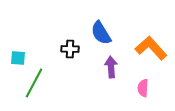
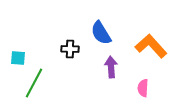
orange L-shape: moved 2 px up
